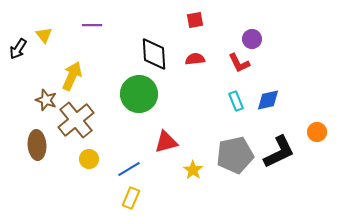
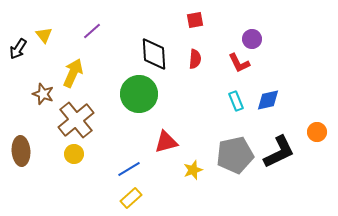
purple line: moved 6 px down; rotated 42 degrees counterclockwise
red semicircle: rotated 102 degrees clockwise
yellow arrow: moved 1 px right, 3 px up
brown star: moved 3 px left, 6 px up
brown ellipse: moved 16 px left, 6 px down
yellow circle: moved 15 px left, 5 px up
yellow star: rotated 18 degrees clockwise
yellow rectangle: rotated 25 degrees clockwise
